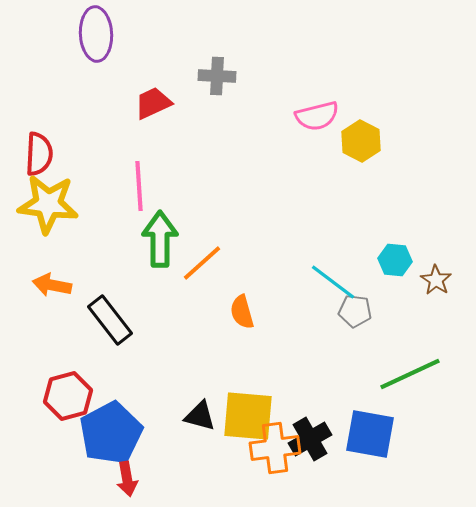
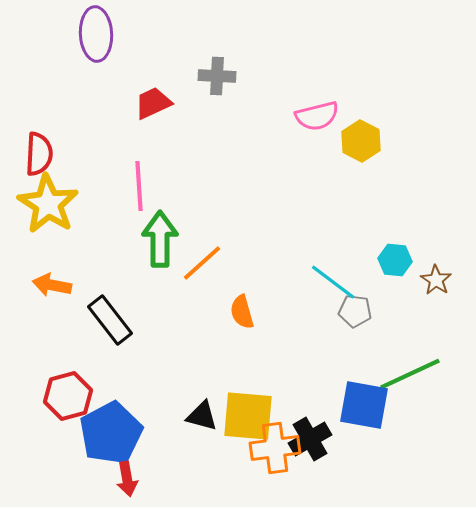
yellow star: rotated 26 degrees clockwise
black triangle: moved 2 px right
blue square: moved 6 px left, 29 px up
